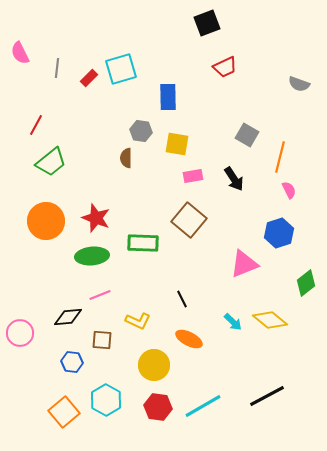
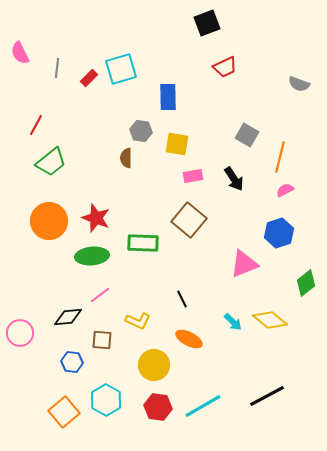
pink semicircle at (289, 190): moved 4 px left; rotated 90 degrees counterclockwise
orange circle at (46, 221): moved 3 px right
pink line at (100, 295): rotated 15 degrees counterclockwise
